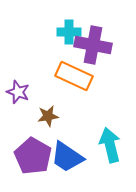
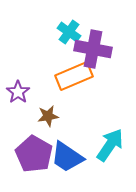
cyan cross: rotated 35 degrees clockwise
purple cross: moved 4 px down
orange rectangle: rotated 48 degrees counterclockwise
purple star: rotated 15 degrees clockwise
cyan arrow: rotated 48 degrees clockwise
purple pentagon: moved 1 px right, 2 px up
